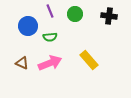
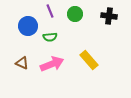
pink arrow: moved 2 px right, 1 px down
